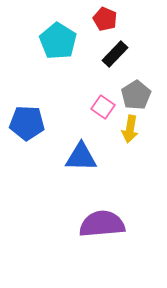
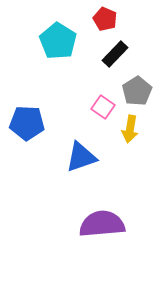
gray pentagon: moved 1 px right, 4 px up
blue triangle: rotated 20 degrees counterclockwise
